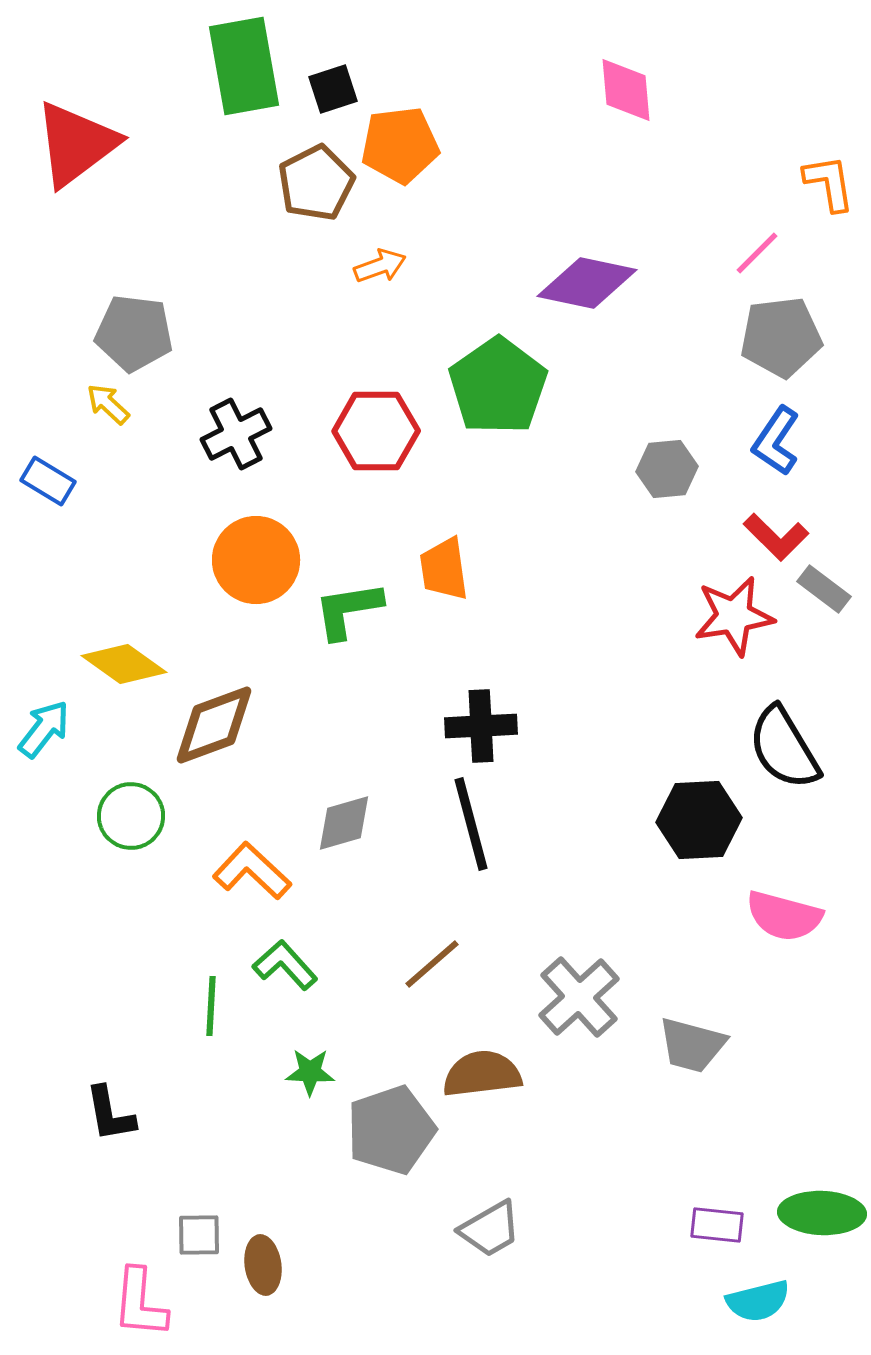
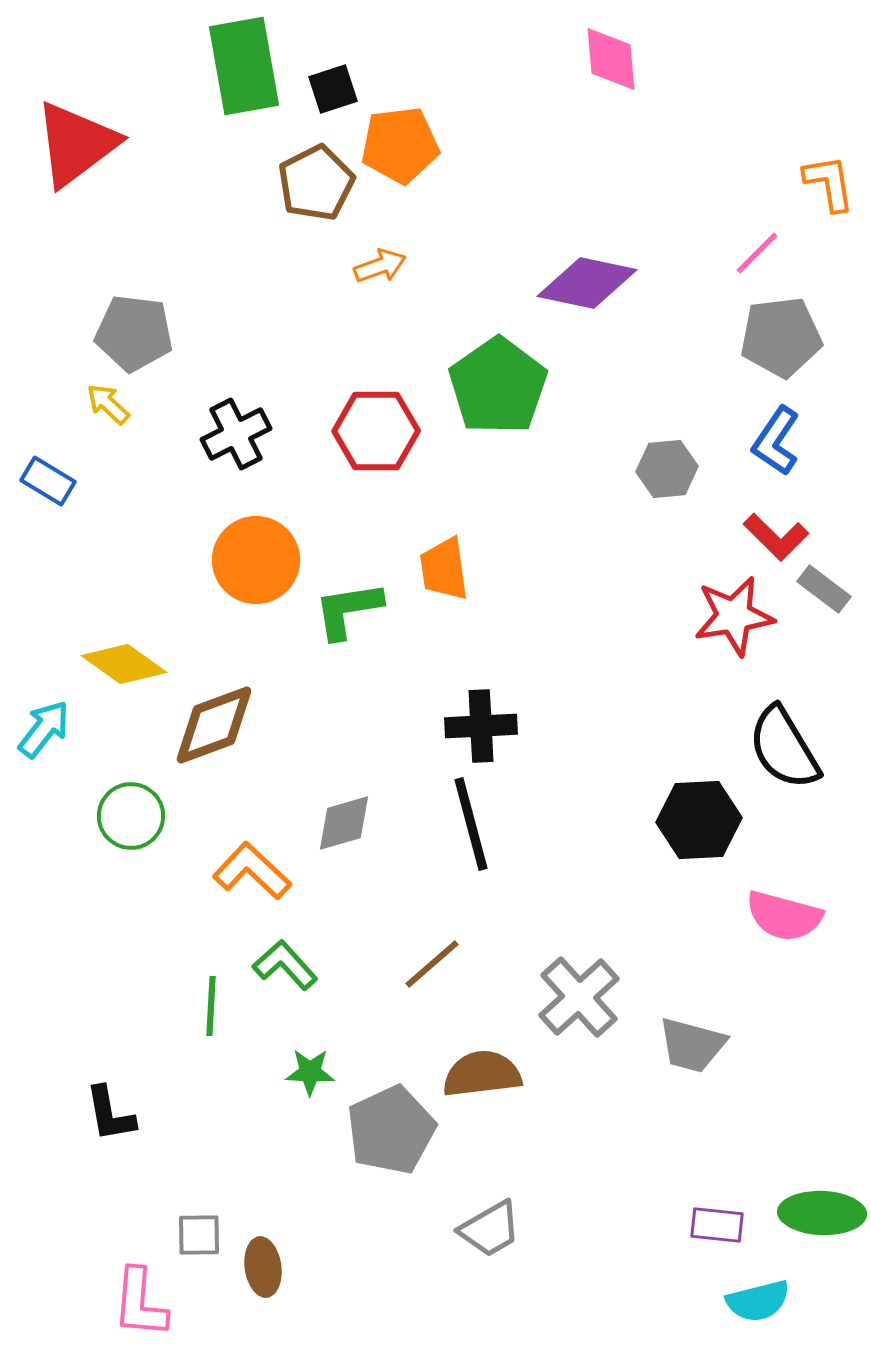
pink diamond at (626, 90): moved 15 px left, 31 px up
gray pentagon at (391, 1130): rotated 6 degrees counterclockwise
brown ellipse at (263, 1265): moved 2 px down
